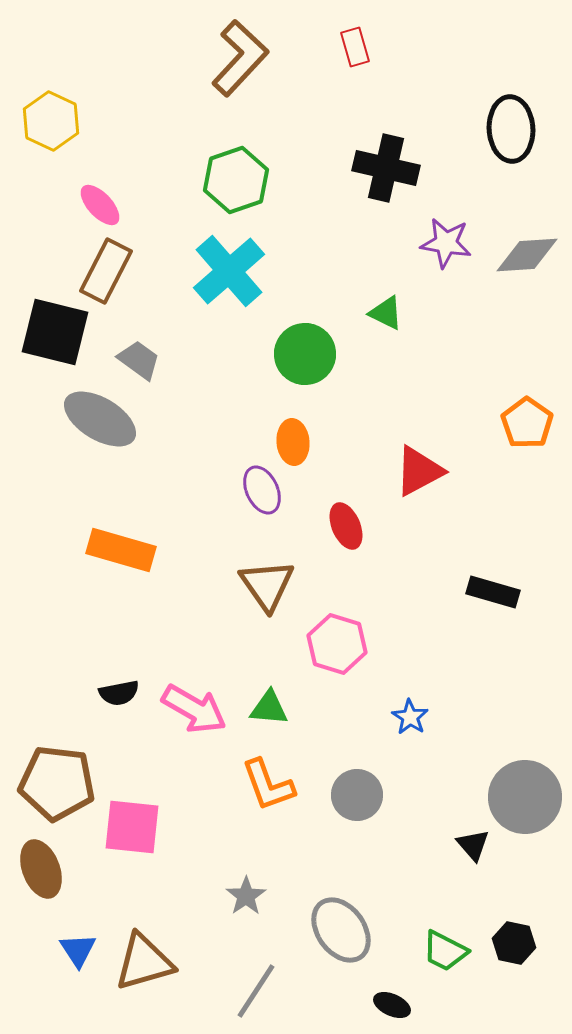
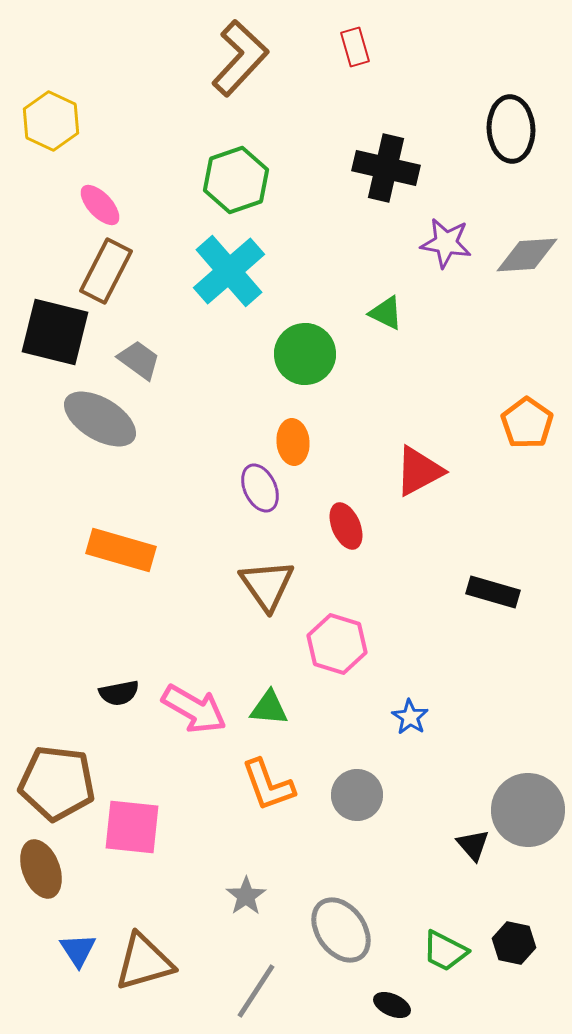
purple ellipse at (262, 490): moved 2 px left, 2 px up
gray circle at (525, 797): moved 3 px right, 13 px down
